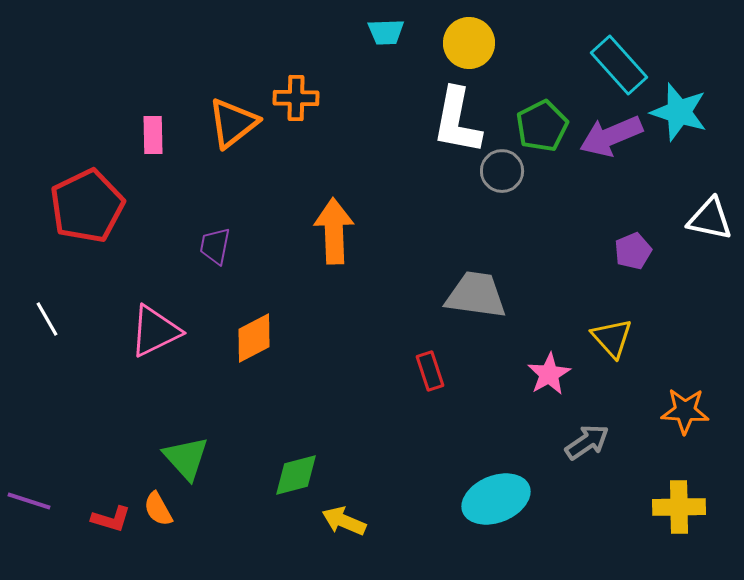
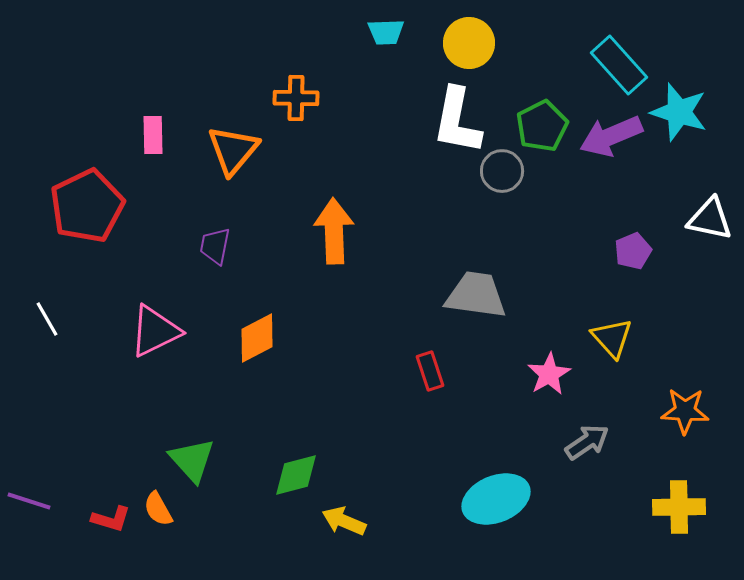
orange triangle: moved 27 px down; rotated 12 degrees counterclockwise
orange diamond: moved 3 px right
green triangle: moved 6 px right, 2 px down
